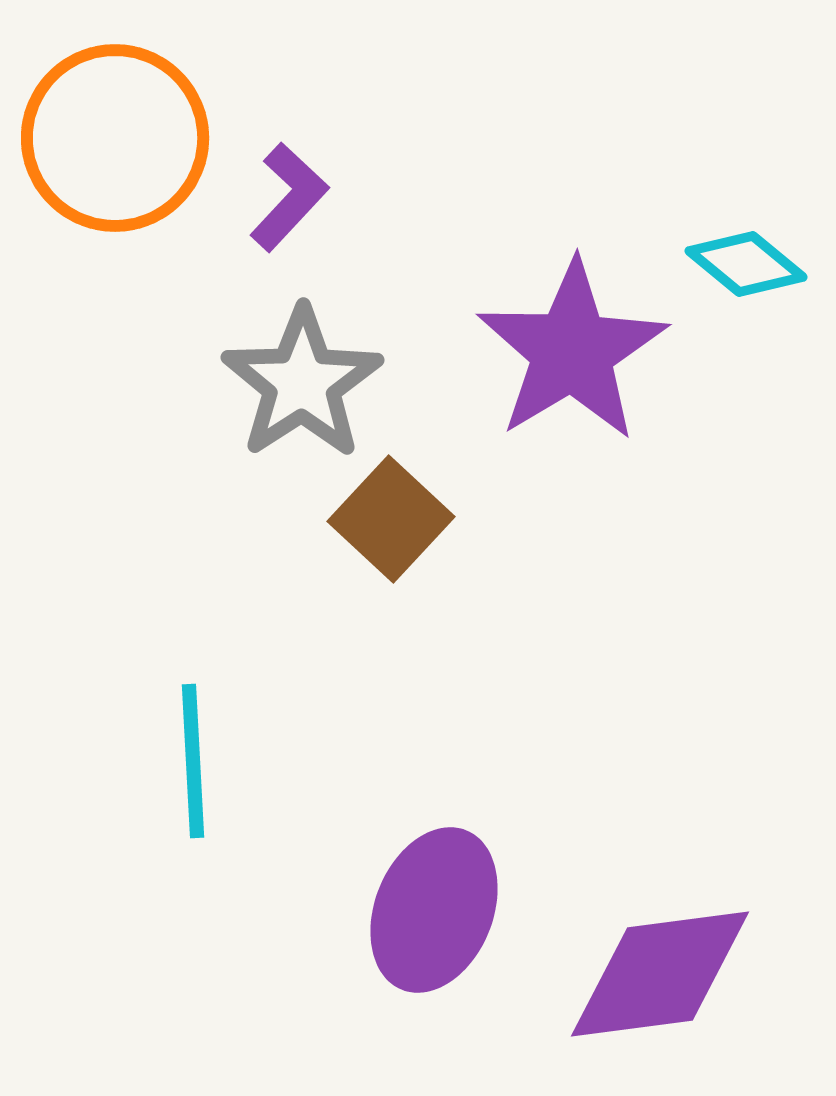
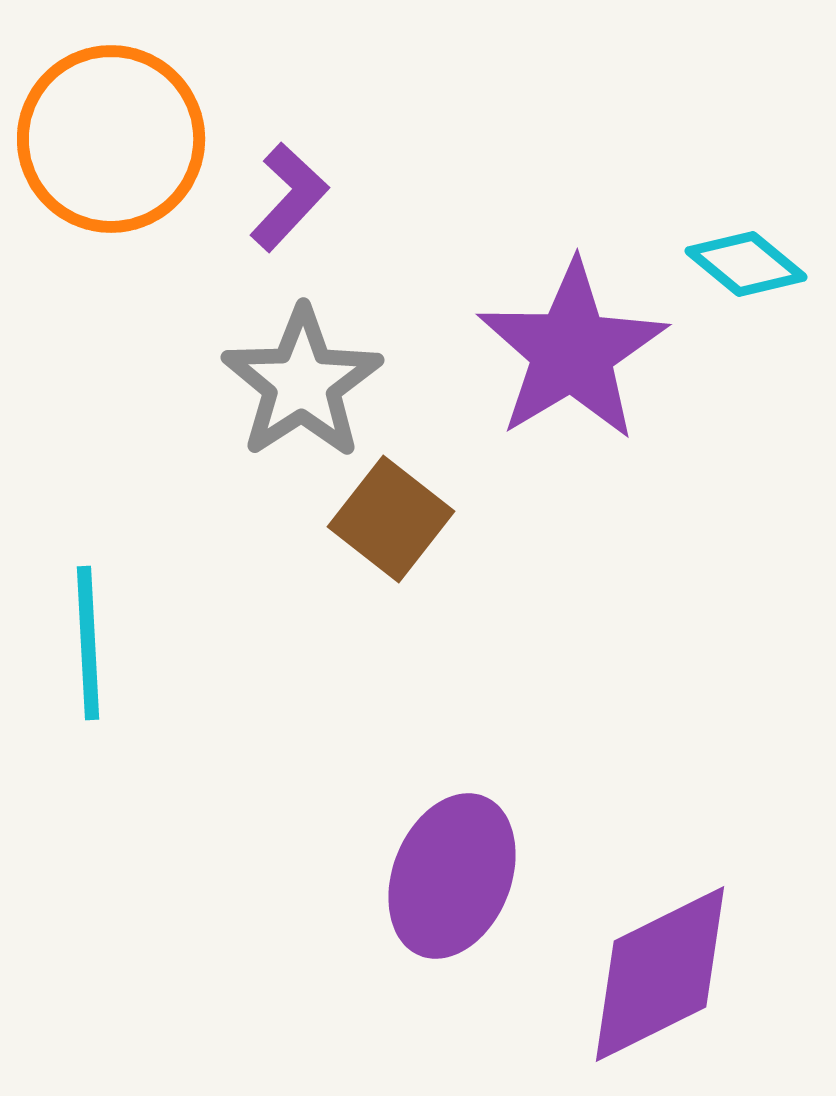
orange circle: moved 4 px left, 1 px down
brown square: rotated 5 degrees counterclockwise
cyan line: moved 105 px left, 118 px up
purple ellipse: moved 18 px right, 34 px up
purple diamond: rotated 19 degrees counterclockwise
